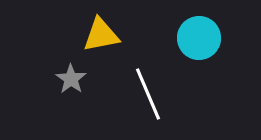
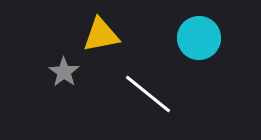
gray star: moved 7 px left, 7 px up
white line: rotated 28 degrees counterclockwise
